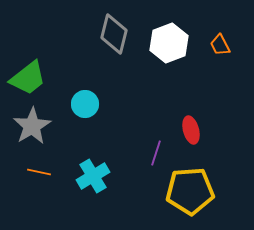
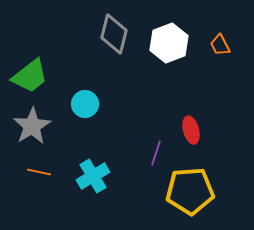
green trapezoid: moved 2 px right, 2 px up
